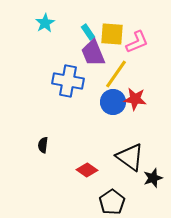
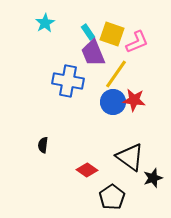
yellow square: rotated 15 degrees clockwise
red star: moved 1 px left, 1 px down
black pentagon: moved 5 px up
